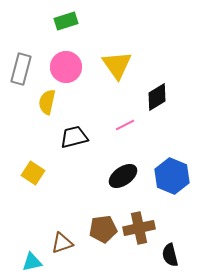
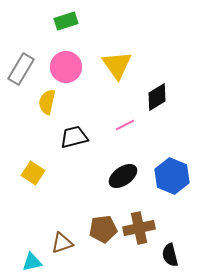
gray rectangle: rotated 16 degrees clockwise
